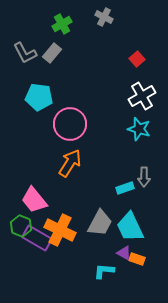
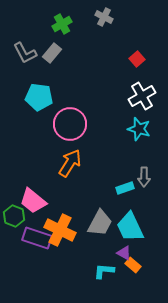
pink trapezoid: moved 1 px left, 1 px down; rotated 12 degrees counterclockwise
green hexagon: moved 7 px left, 10 px up
purple rectangle: rotated 12 degrees counterclockwise
orange rectangle: moved 4 px left, 6 px down; rotated 21 degrees clockwise
